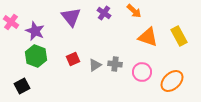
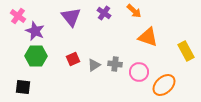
pink cross: moved 7 px right, 6 px up
yellow rectangle: moved 7 px right, 15 px down
green hexagon: rotated 20 degrees counterclockwise
gray triangle: moved 1 px left
pink circle: moved 3 px left
orange ellipse: moved 8 px left, 4 px down
black square: moved 1 px right, 1 px down; rotated 35 degrees clockwise
